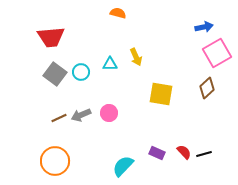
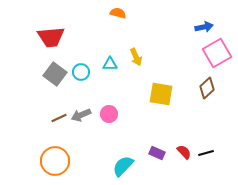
pink circle: moved 1 px down
black line: moved 2 px right, 1 px up
